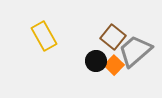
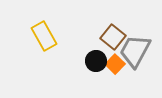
gray trapezoid: rotated 21 degrees counterclockwise
orange square: moved 1 px right, 1 px up
